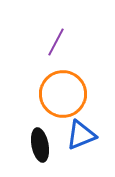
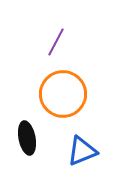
blue triangle: moved 1 px right, 16 px down
black ellipse: moved 13 px left, 7 px up
